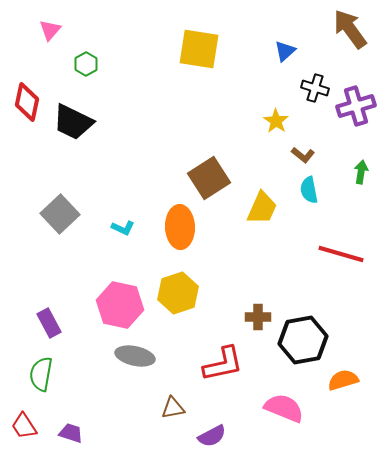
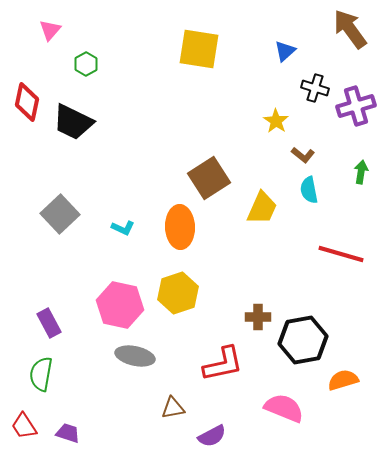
purple trapezoid: moved 3 px left
